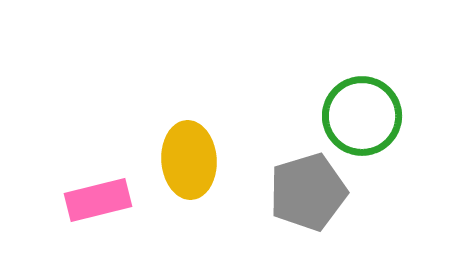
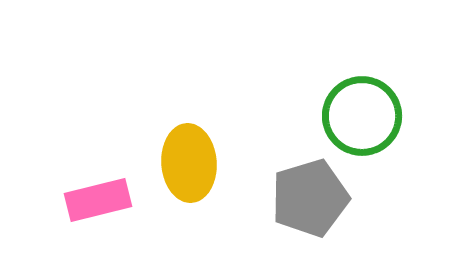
yellow ellipse: moved 3 px down
gray pentagon: moved 2 px right, 6 px down
